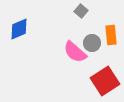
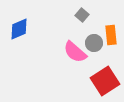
gray square: moved 1 px right, 4 px down
gray circle: moved 2 px right
